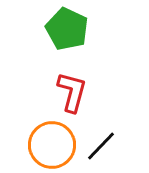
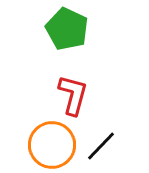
red L-shape: moved 1 px right, 3 px down
